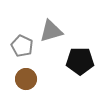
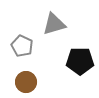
gray triangle: moved 3 px right, 7 px up
brown circle: moved 3 px down
